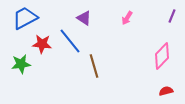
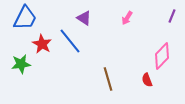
blue trapezoid: rotated 144 degrees clockwise
red star: rotated 24 degrees clockwise
brown line: moved 14 px right, 13 px down
red semicircle: moved 19 px left, 11 px up; rotated 96 degrees counterclockwise
